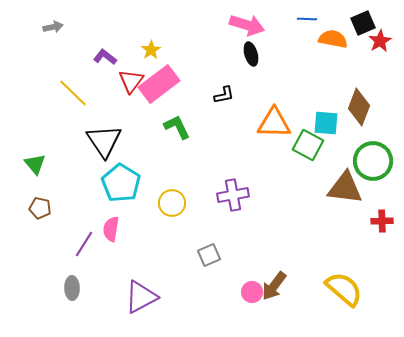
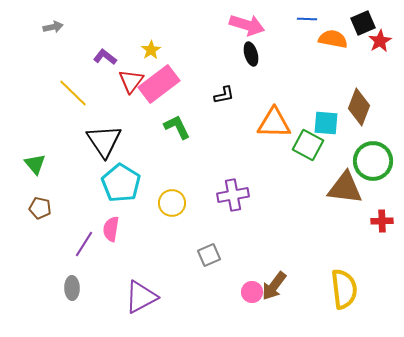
yellow semicircle: rotated 42 degrees clockwise
